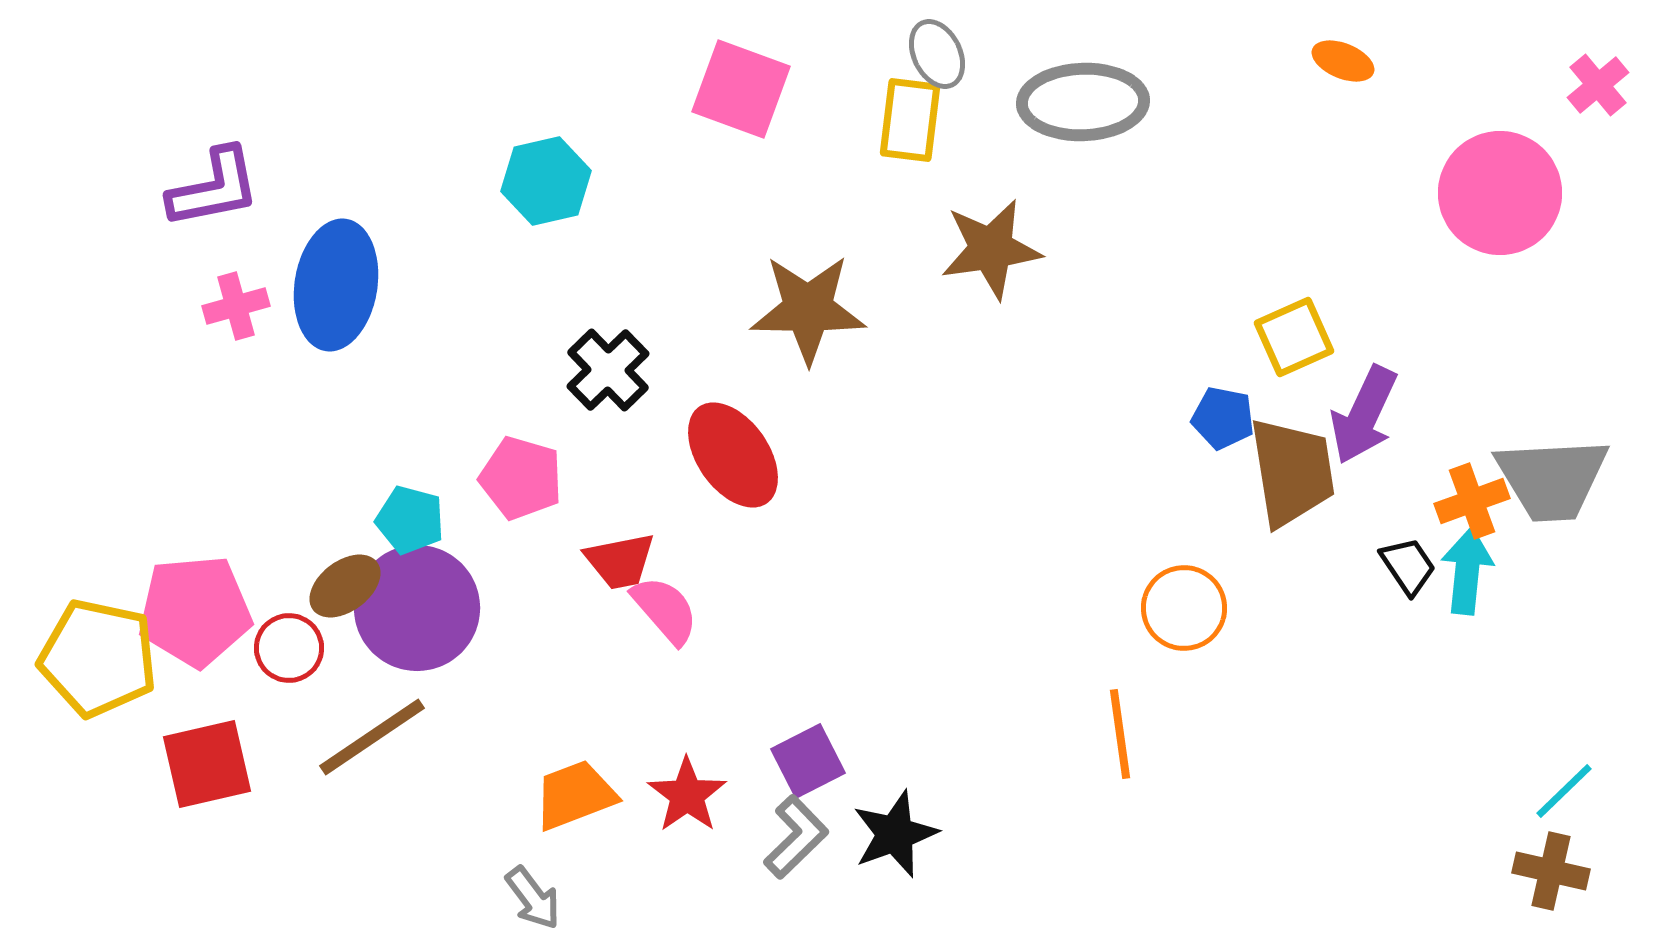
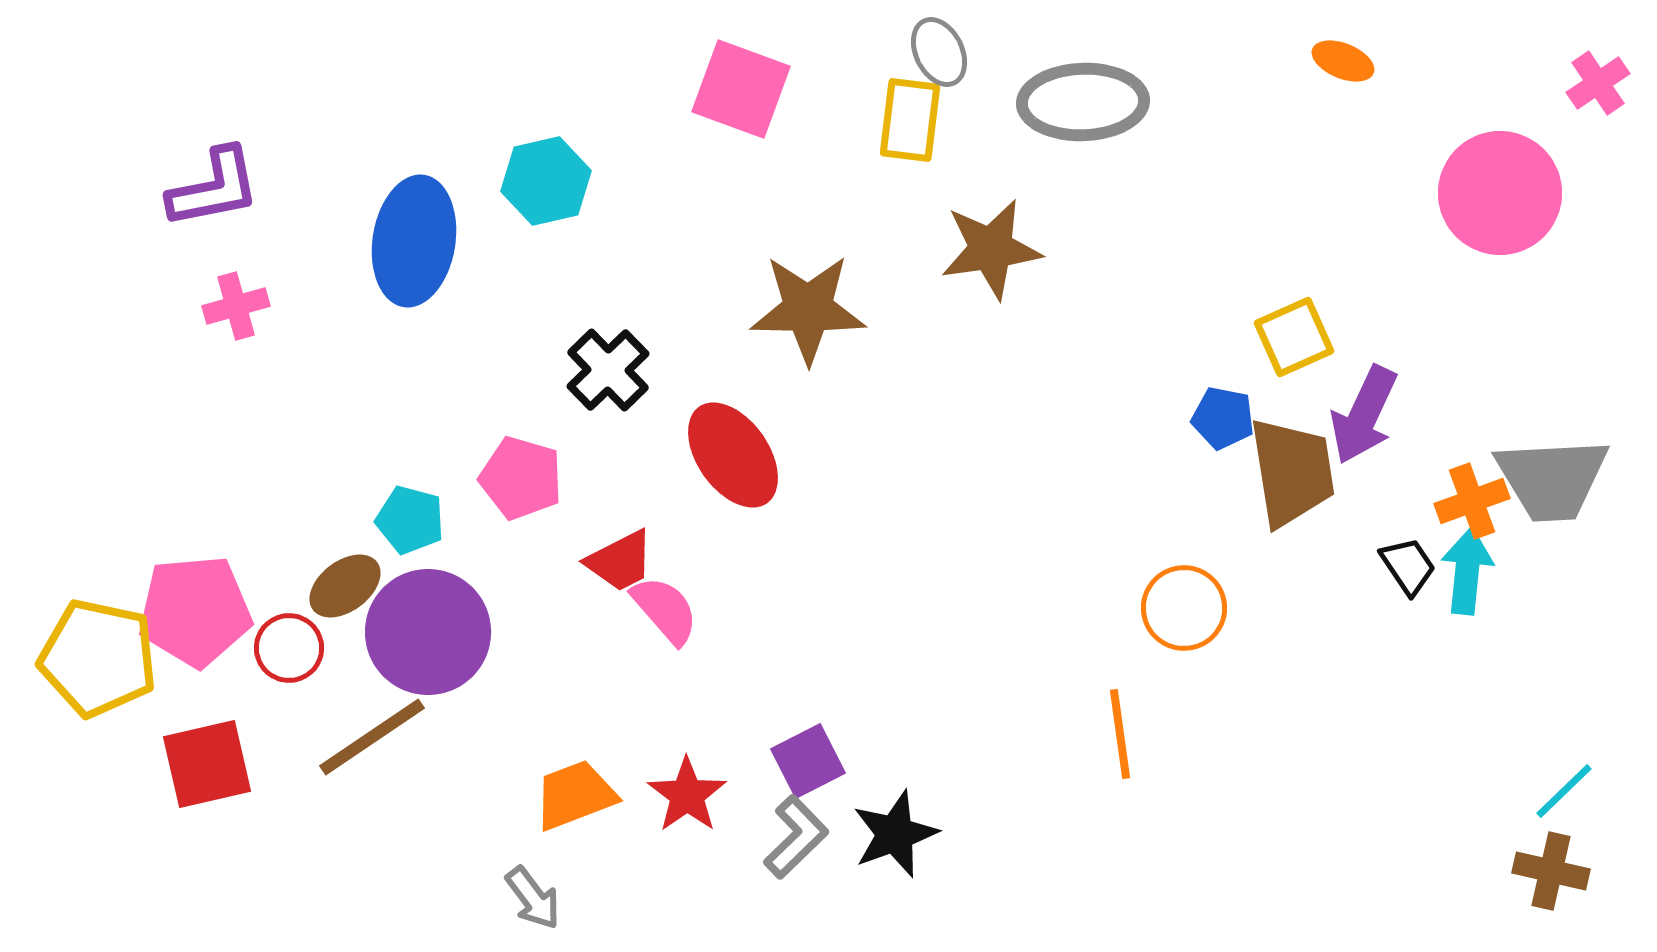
gray ellipse at (937, 54): moved 2 px right, 2 px up
pink cross at (1598, 85): moved 2 px up; rotated 6 degrees clockwise
blue ellipse at (336, 285): moved 78 px right, 44 px up
red trapezoid at (620, 561): rotated 16 degrees counterclockwise
purple circle at (417, 608): moved 11 px right, 24 px down
